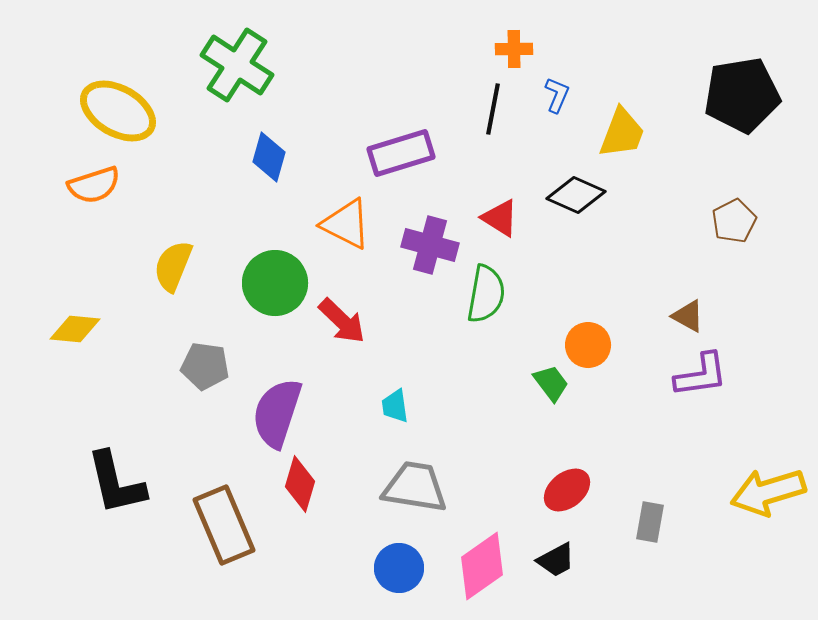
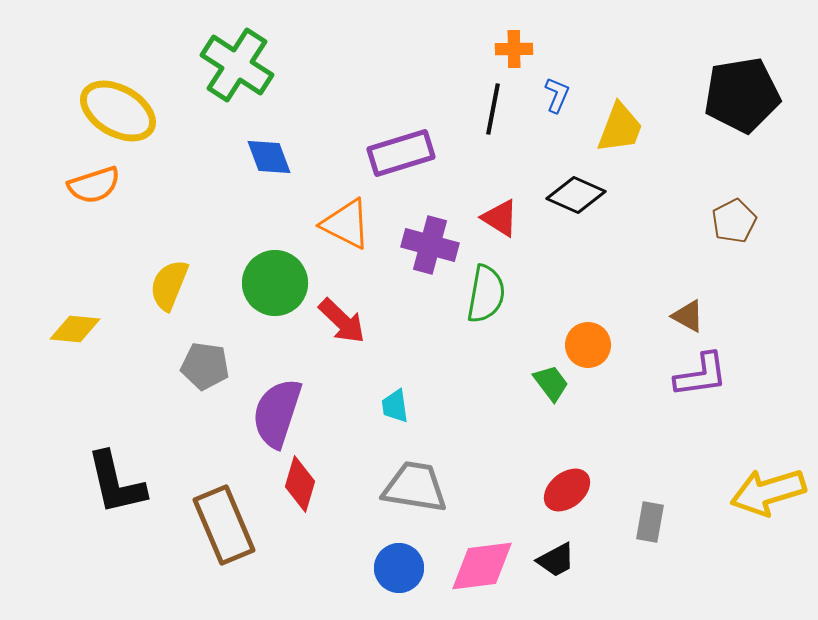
yellow trapezoid: moved 2 px left, 5 px up
blue diamond: rotated 36 degrees counterclockwise
yellow semicircle: moved 4 px left, 19 px down
pink diamond: rotated 28 degrees clockwise
